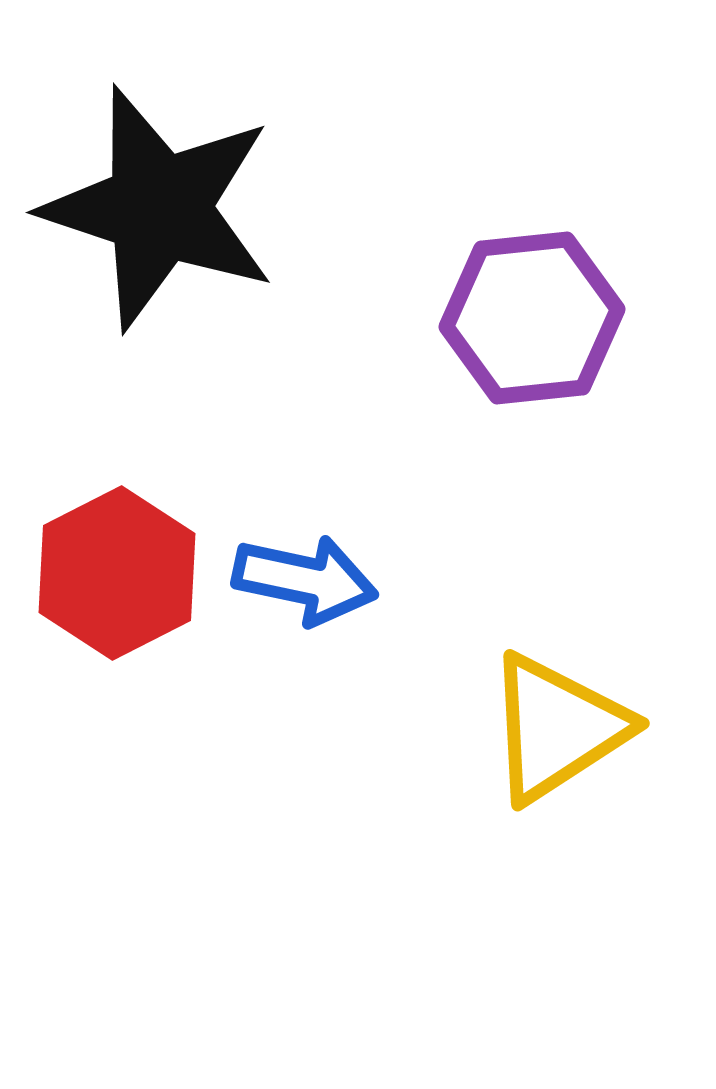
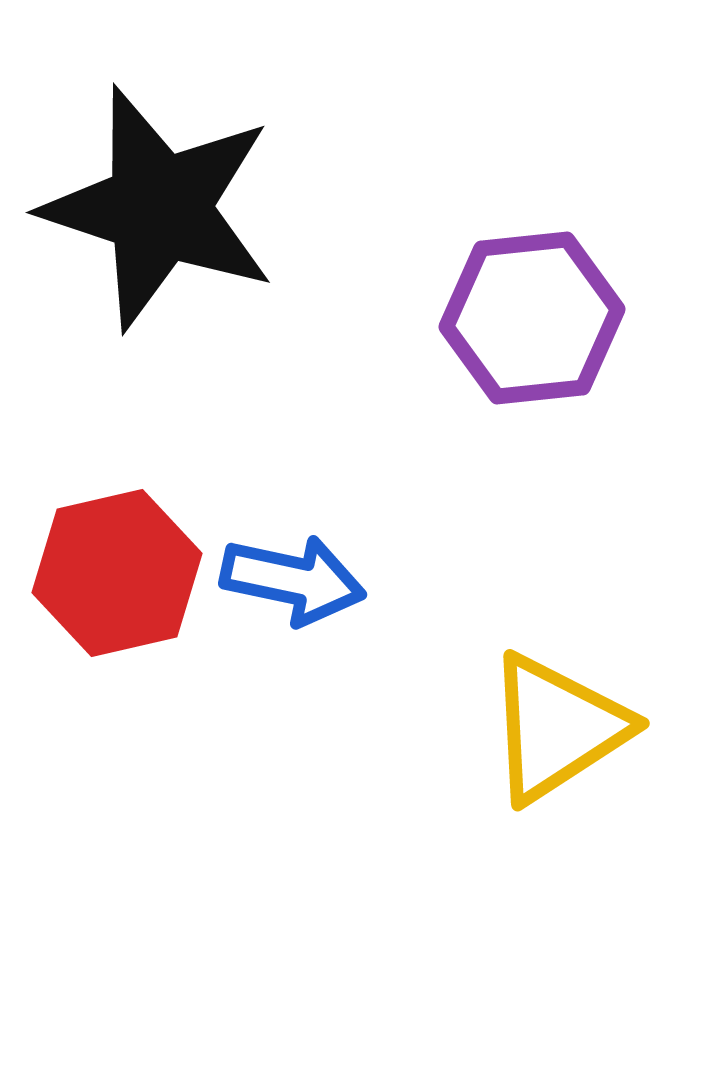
red hexagon: rotated 14 degrees clockwise
blue arrow: moved 12 px left
